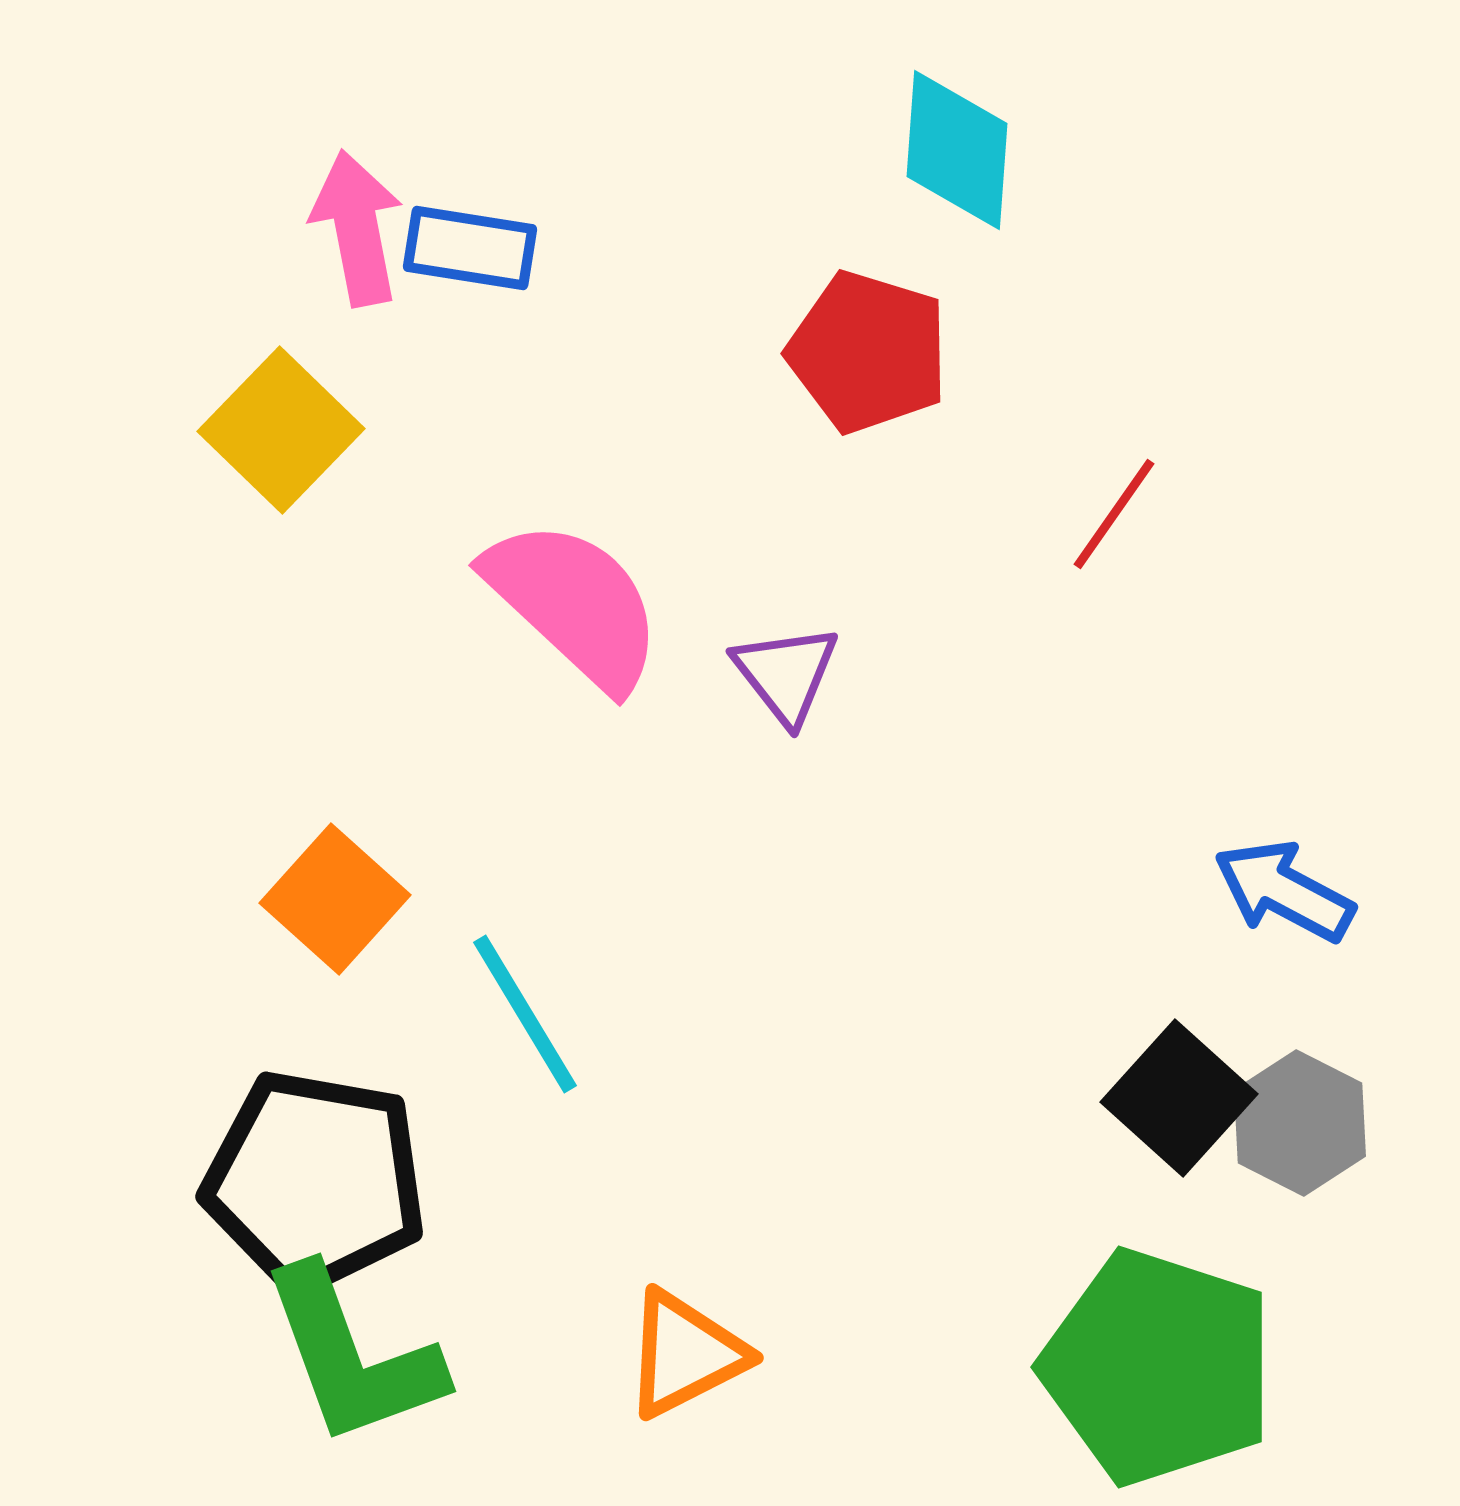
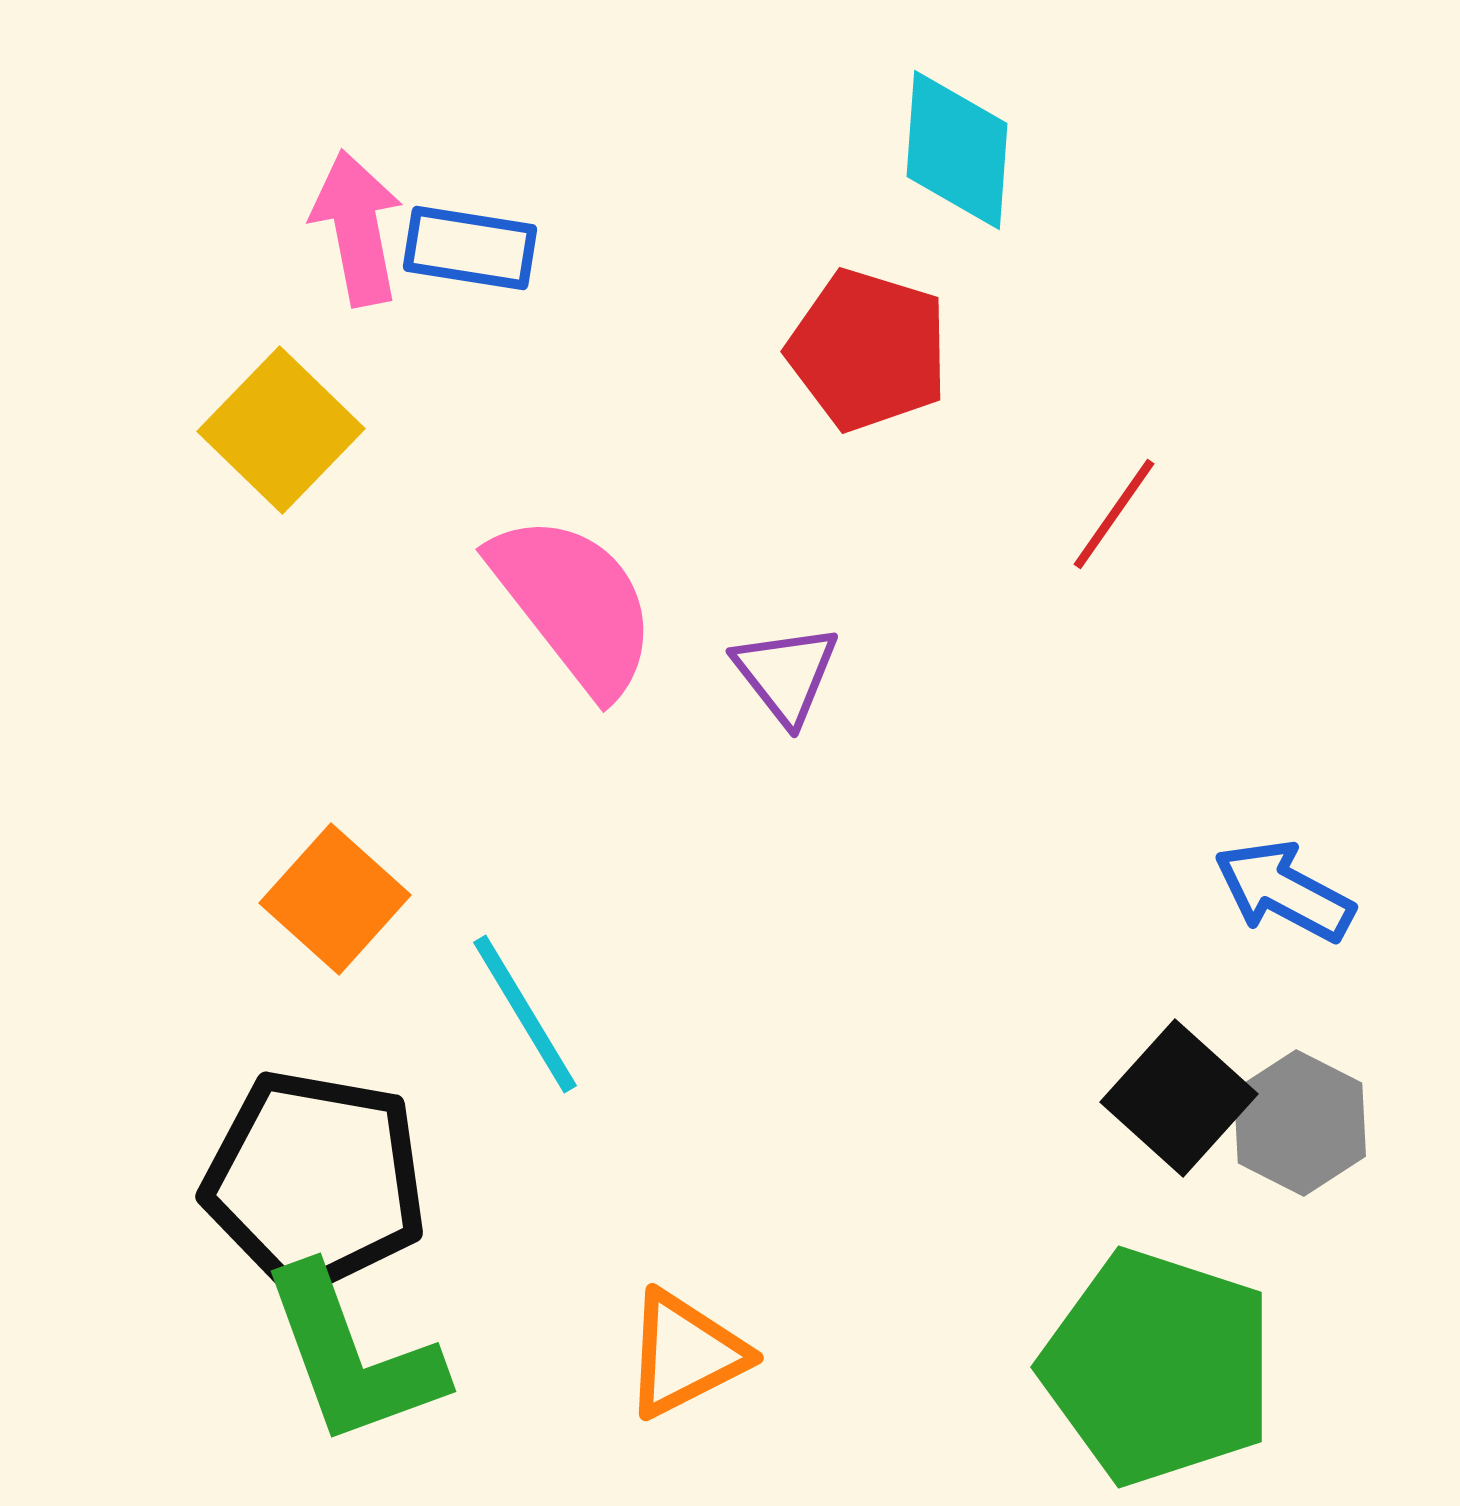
red pentagon: moved 2 px up
pink semicircle: rotated 9 degrees clockwise
